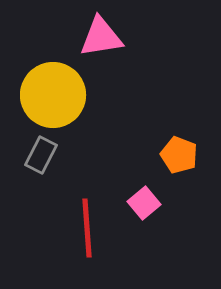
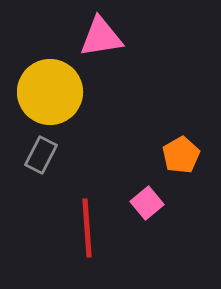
yellow circle: moved 3 px left, 3 px up
orange pentagon: moved 2 px right; rotated 21 degrees clockwise
pink square: moved 3 px right
